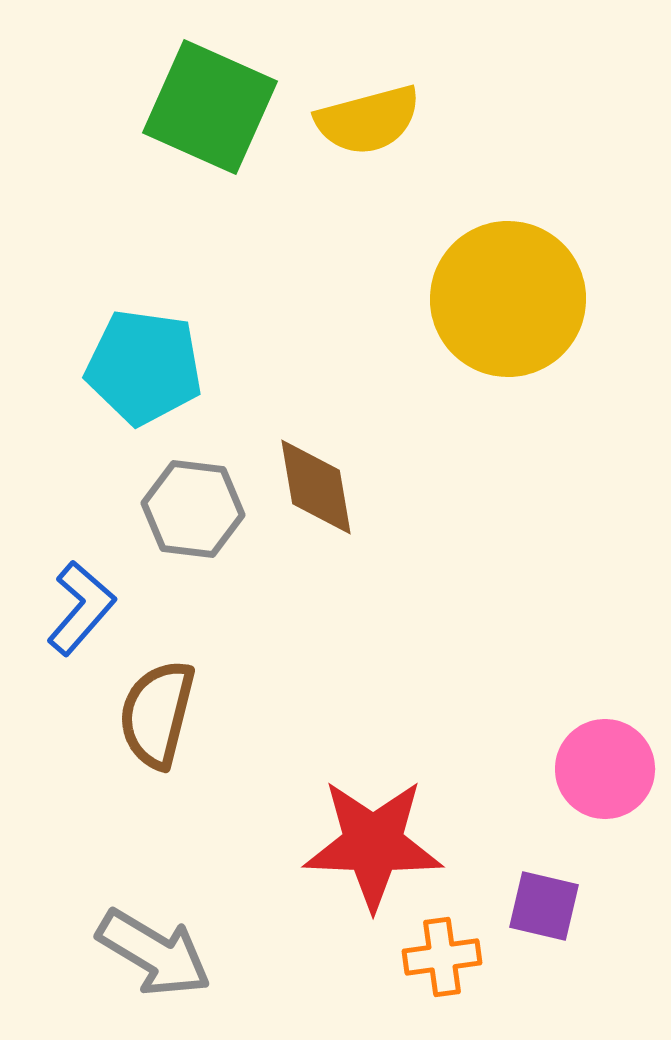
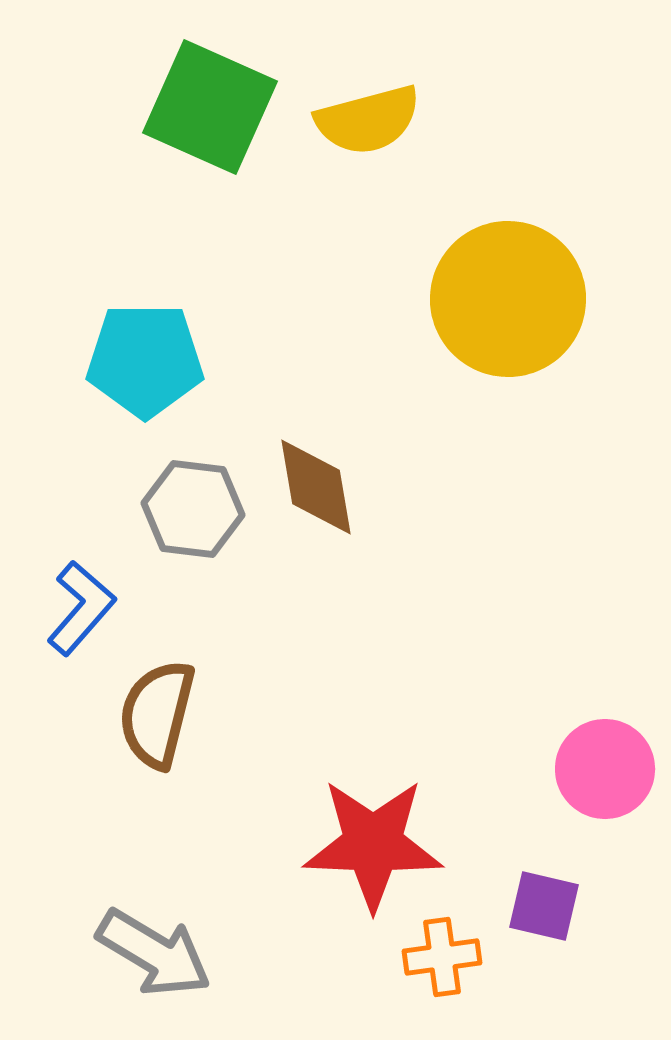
cyan pentagon: moved 1 px right, 7 px up; rotated 8 degrees counterclockwise
